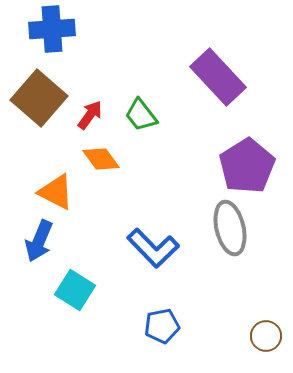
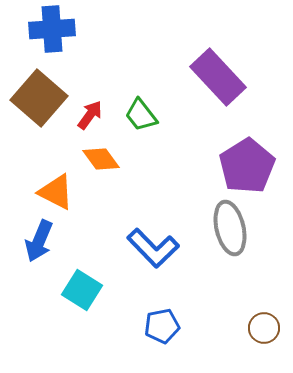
cyan square: moved 7 px right
brown circle: moved 2 px left, 8 px up
